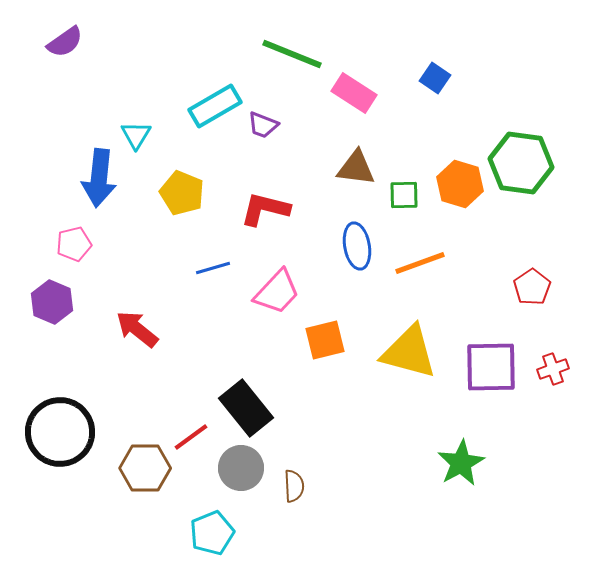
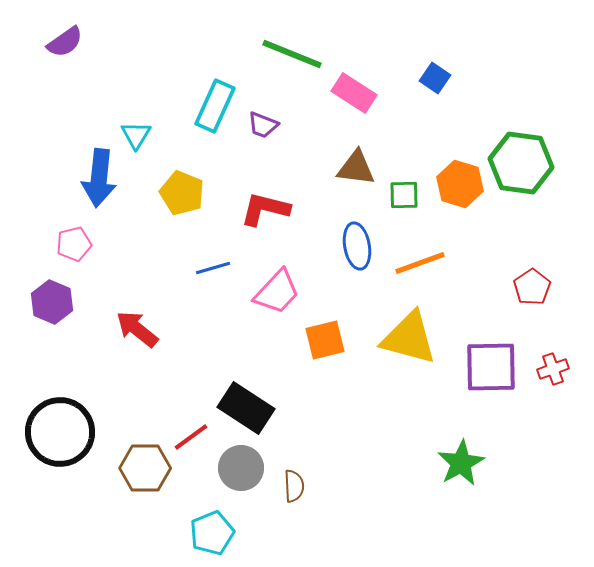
cyan rectangle: rotated 36 degrees counterclockwise
yellow triangle: moved 14 px up
black rectangle: rotated 18 degrees counterclockwise
